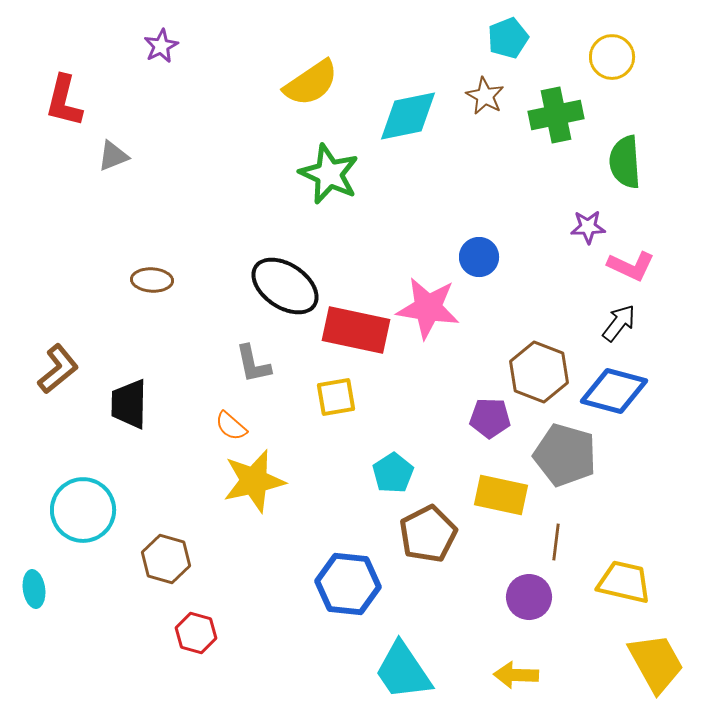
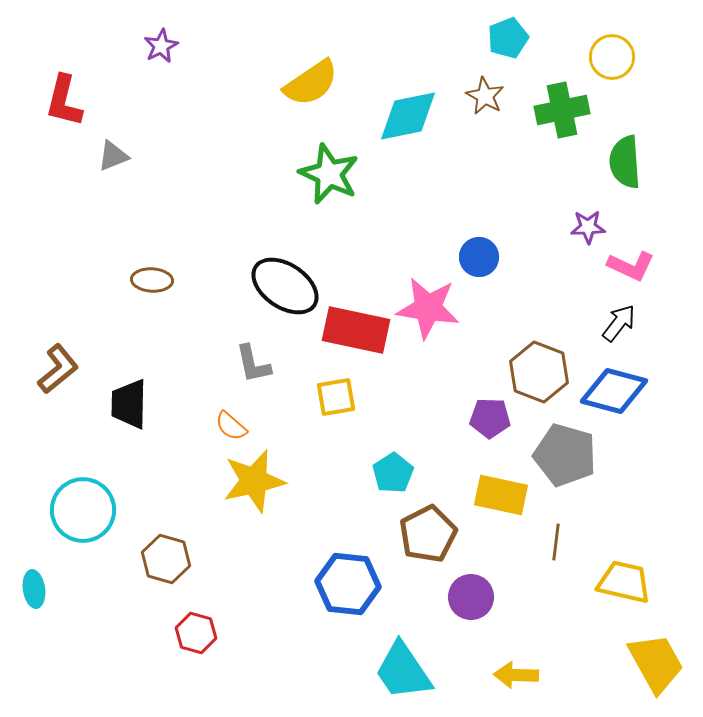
green cross at (556, 115): moved 6 px right, 5 px up
purple circle at (529, 597): moved 58 px left
